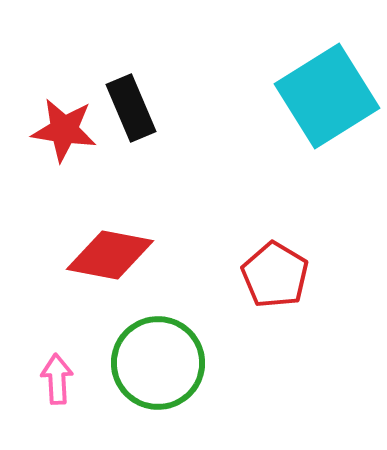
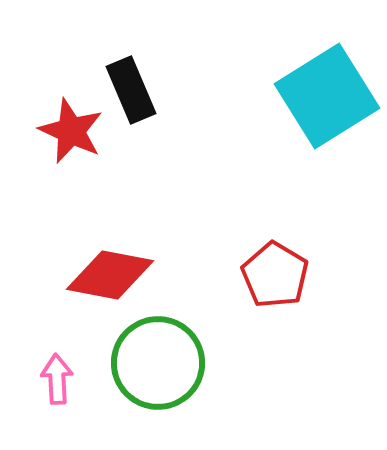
black rectangle: moved 18 px up
red star: moved 7 px right, 1 px down; rotated 16 degrees clockwise
red diamond: moved 20 px down
